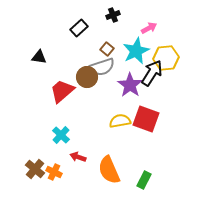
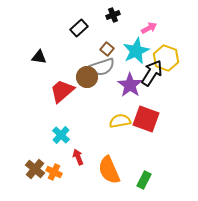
yellow hexagon: rotated 25 degrees clockwise
red arrow: rotated 49 degrees clockwise
